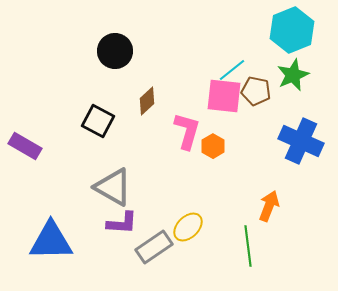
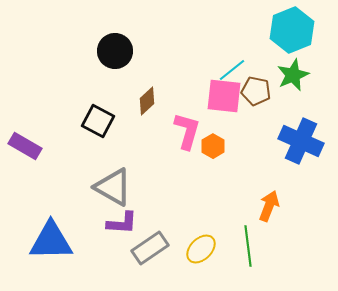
yellow ellipse: moved 13 px right, 22 px down
gray rectangle: moved 4 px left, 1 px down
